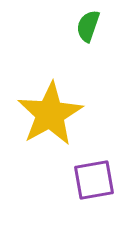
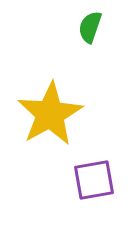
green semicircle: moved 2 px right, 1 px down
